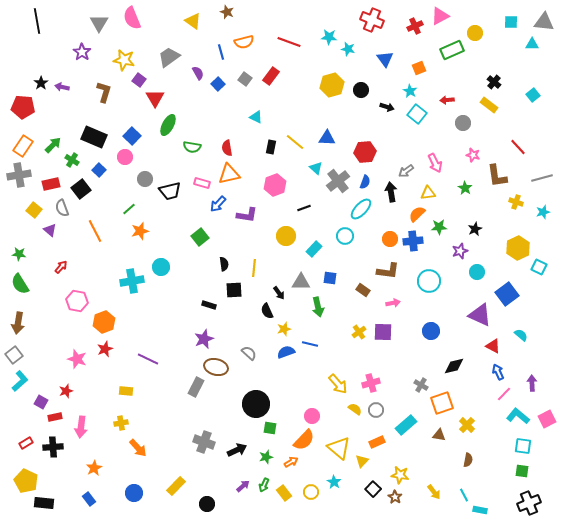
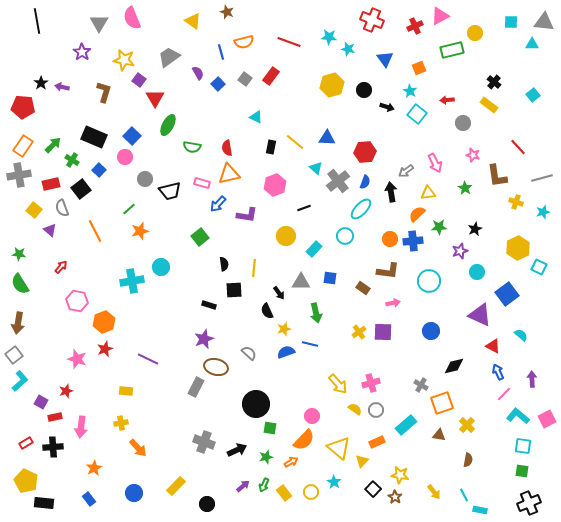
green rectangle at (452, 50): rotated 10 degrees clockwise
black circle at (361, 90): moved 3 px right
brown rectangle at (363, 290): moved 2 px up
green arrow at (318, 307): moved 2 px left, 6 px down
purple arrow at (532, 383): moved 4 px up
